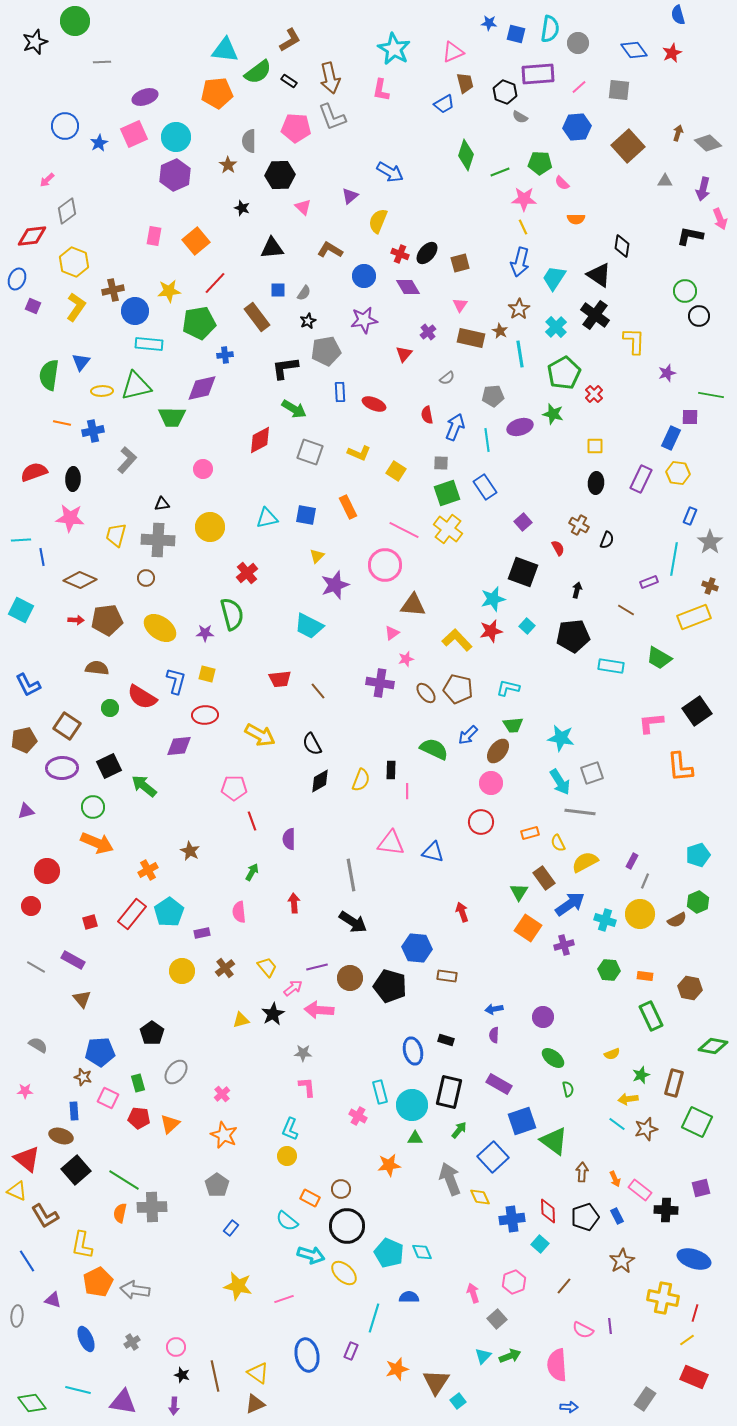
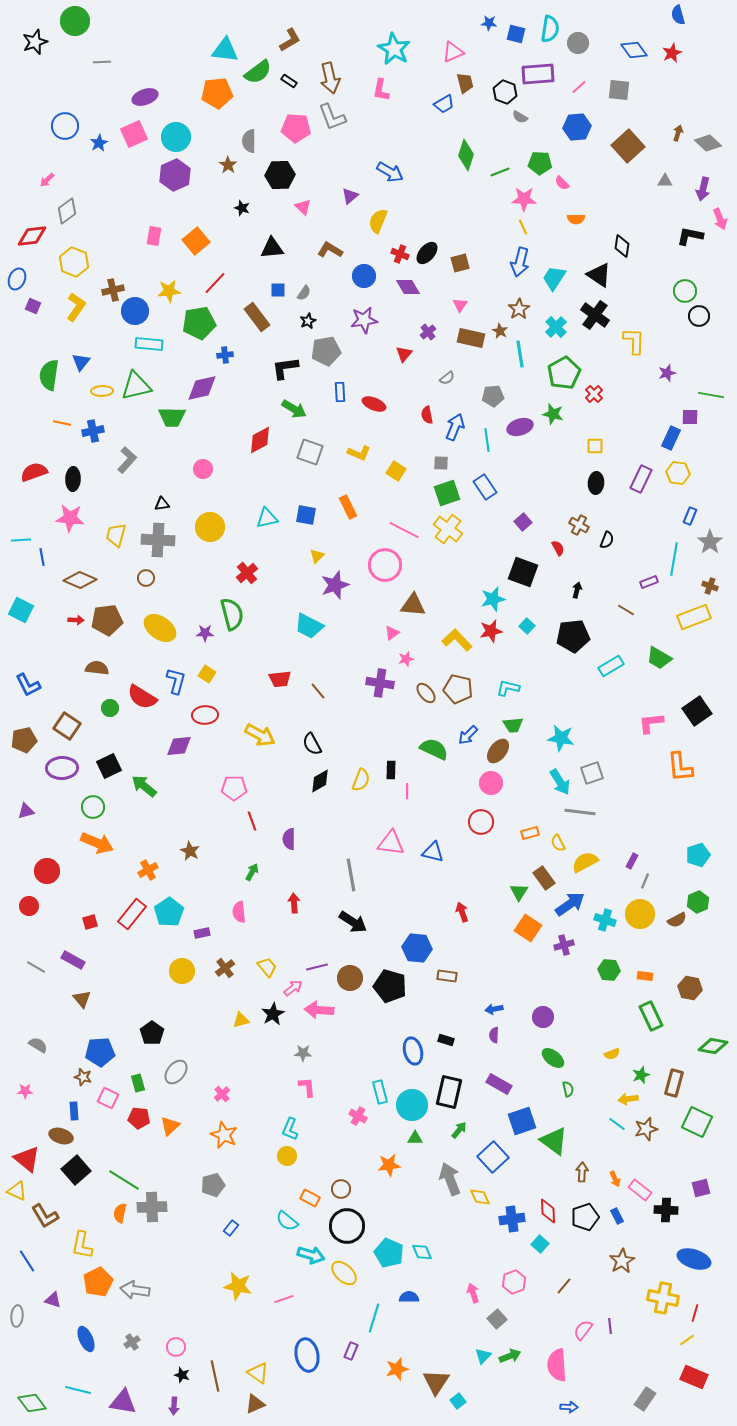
cyan rectangle at (611, 666): rotated 40 degrees counterclockwise
yellow square at (207, 674): rotated 18 degrees clockwise
red circle at (31, 906): moved 2 px left
orange triangle at (170, 1124): moved 2 px down
gray pentagon at (217, 1185): moved 4 px left; rotated 20 degrees clockwise
pink semicircle at (583, 1330): rotated 100 degrees clockwise
